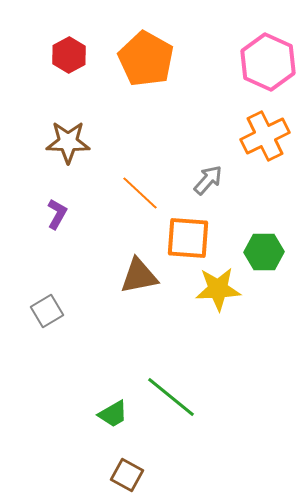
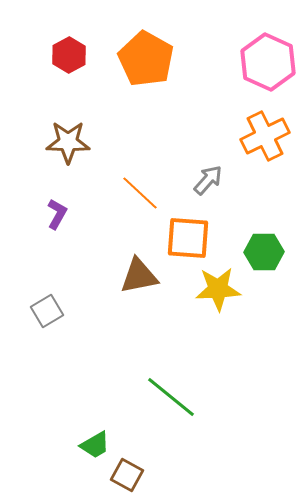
green trapezoid: moved 18 px left, 31 px down
